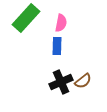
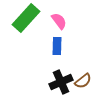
pink semicircle: moved 2 px left, 2 px up; rotated 48 degrees counterclockwise
